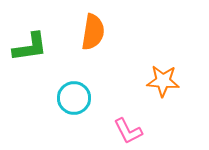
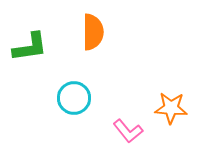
orange semicircle: rotated 9 degrees counterclockwise
orange star: moved 8 px right, 27 px down
pink L-shape: rotated 12 degrees counterclockwise
